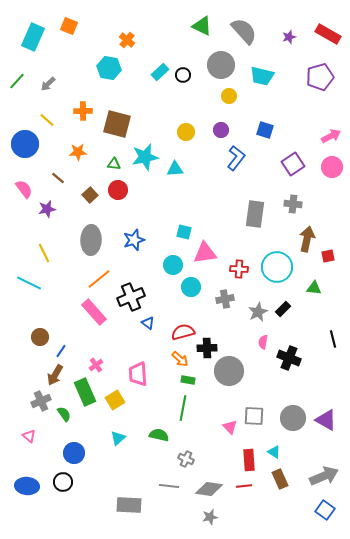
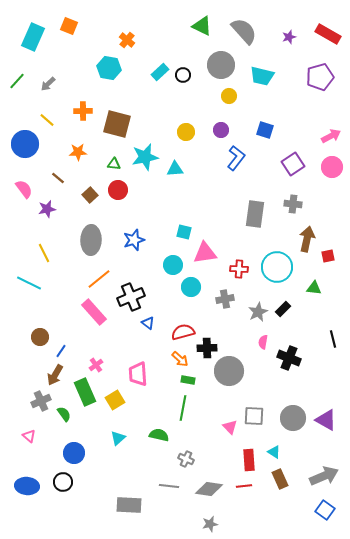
gray star at (210, 517): moved 7 px down
